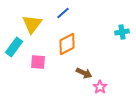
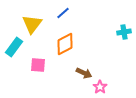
cyan cross: moved 2 px right
orange diamond: moved 2 px left
pink square: moved 3 px down
